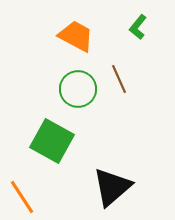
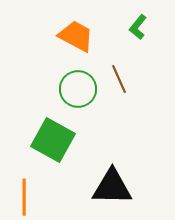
green square: moved 1 px right, 1 px up
black triangle: rotated 42 degrees clockwise
orange line: moved 2 px right; rotated 33 degrees clockwise
